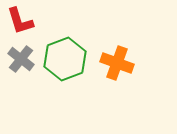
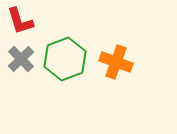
gray cross: rotated 8 degrees clockwise
orange cross: moved 1 px left, 1 px up
